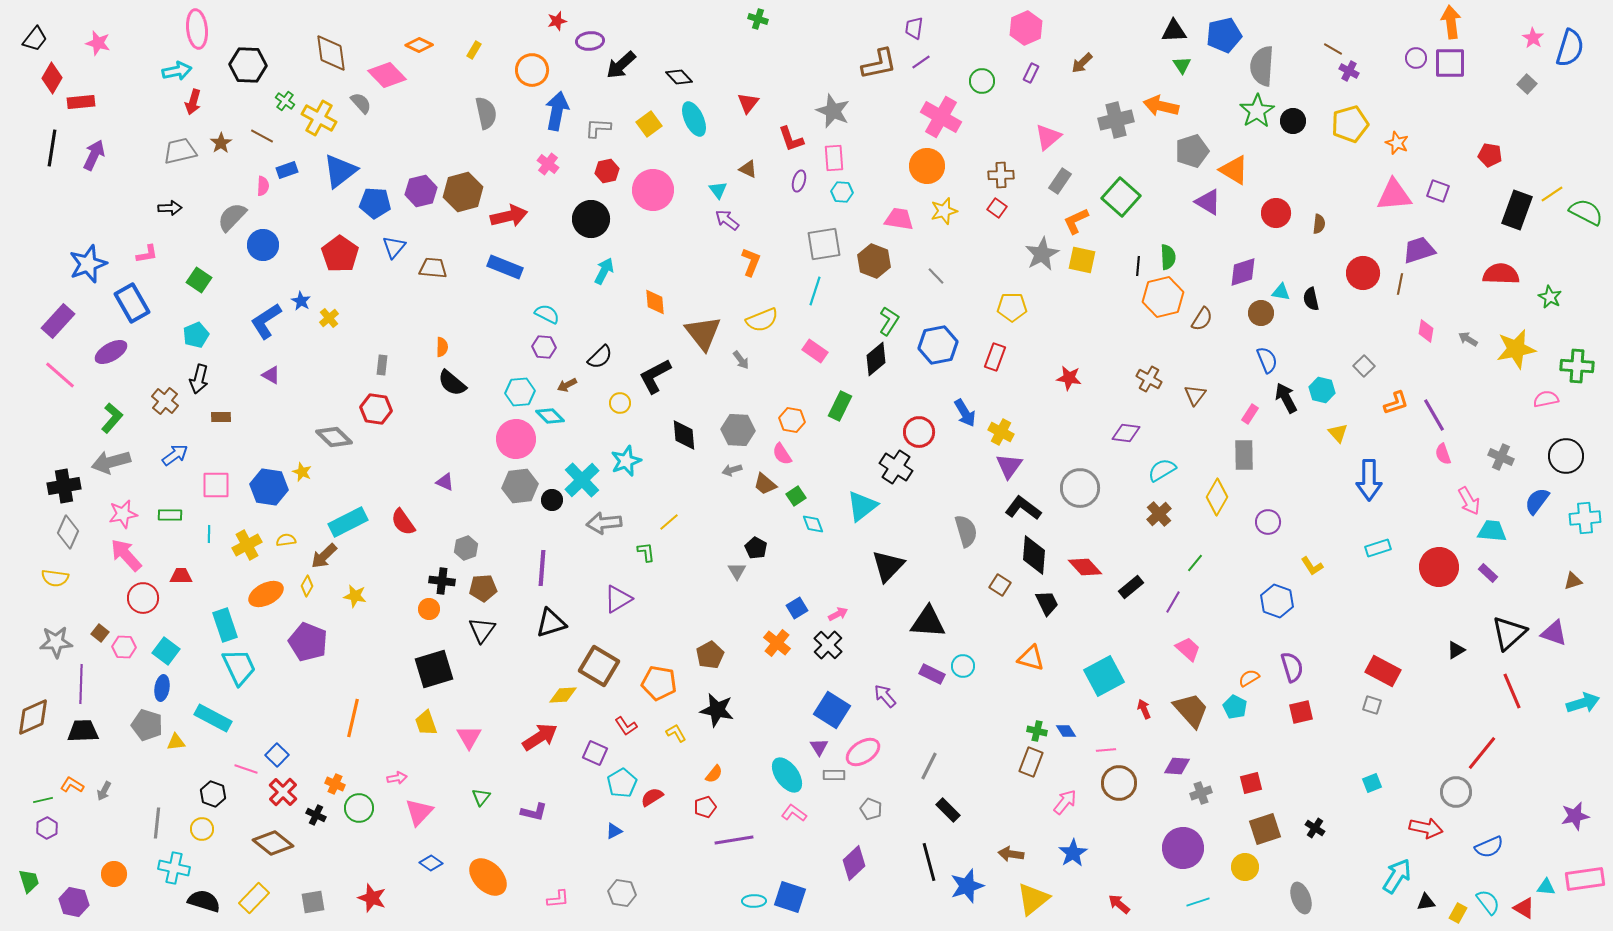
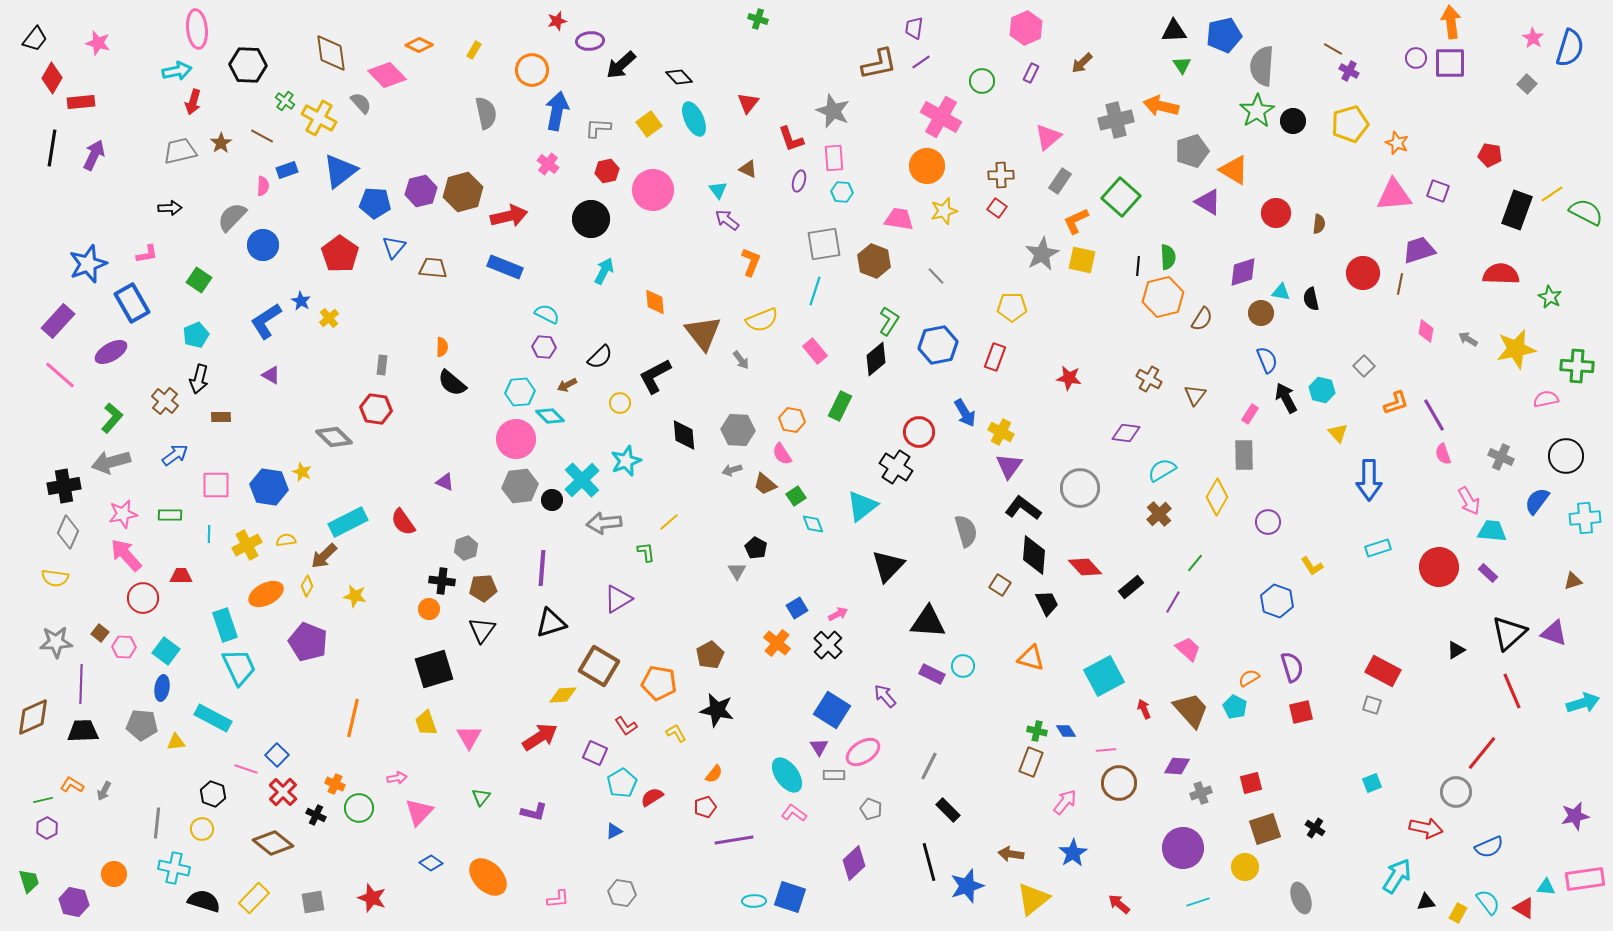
pink rectangle at (815, 351): rotated 15 degrees clockwise
gray pentagon at (147, 725): moved 5 px left; rotated 12 degrees counterclockwise
